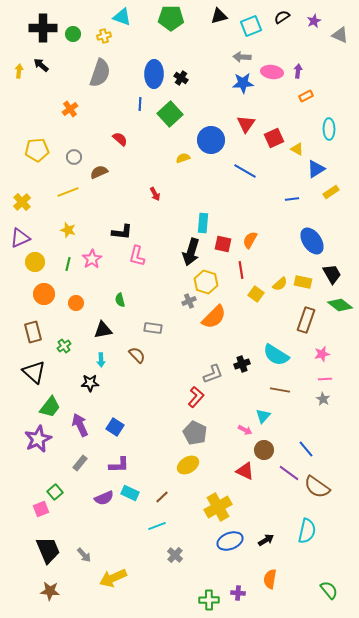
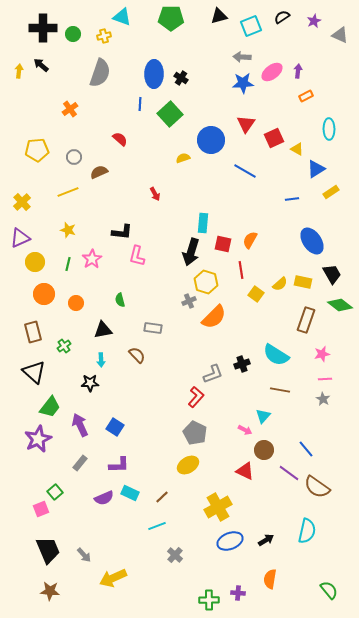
pink ellipse at (272, 72): rotated 45 degrees counterclockwise
